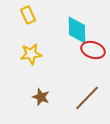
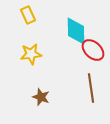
cyan diamond: moved 1 px left, 1 px down
red ellipse: rotated 25 degrees clockwise
brown line: moved 4 px right, 10 px up; rotated 52 degrees counterclockwise
